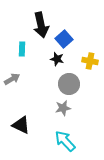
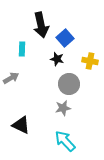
blue square: moved 1 px right, 1 px up
gray arrow: moved 1 px left, 1 px up
